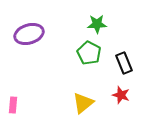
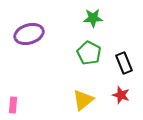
green star: moved 4 px left, 6 px up
yellow triangle: moved 3 px up
